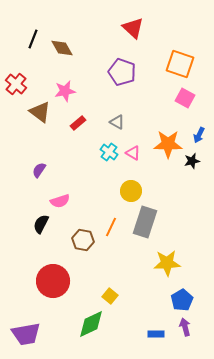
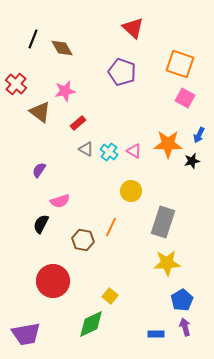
gray triangle: moved 31 px left, 27 px down
pink triangle: moved 1 px right, 2 px up
gray rectangle: moved 18 px right
